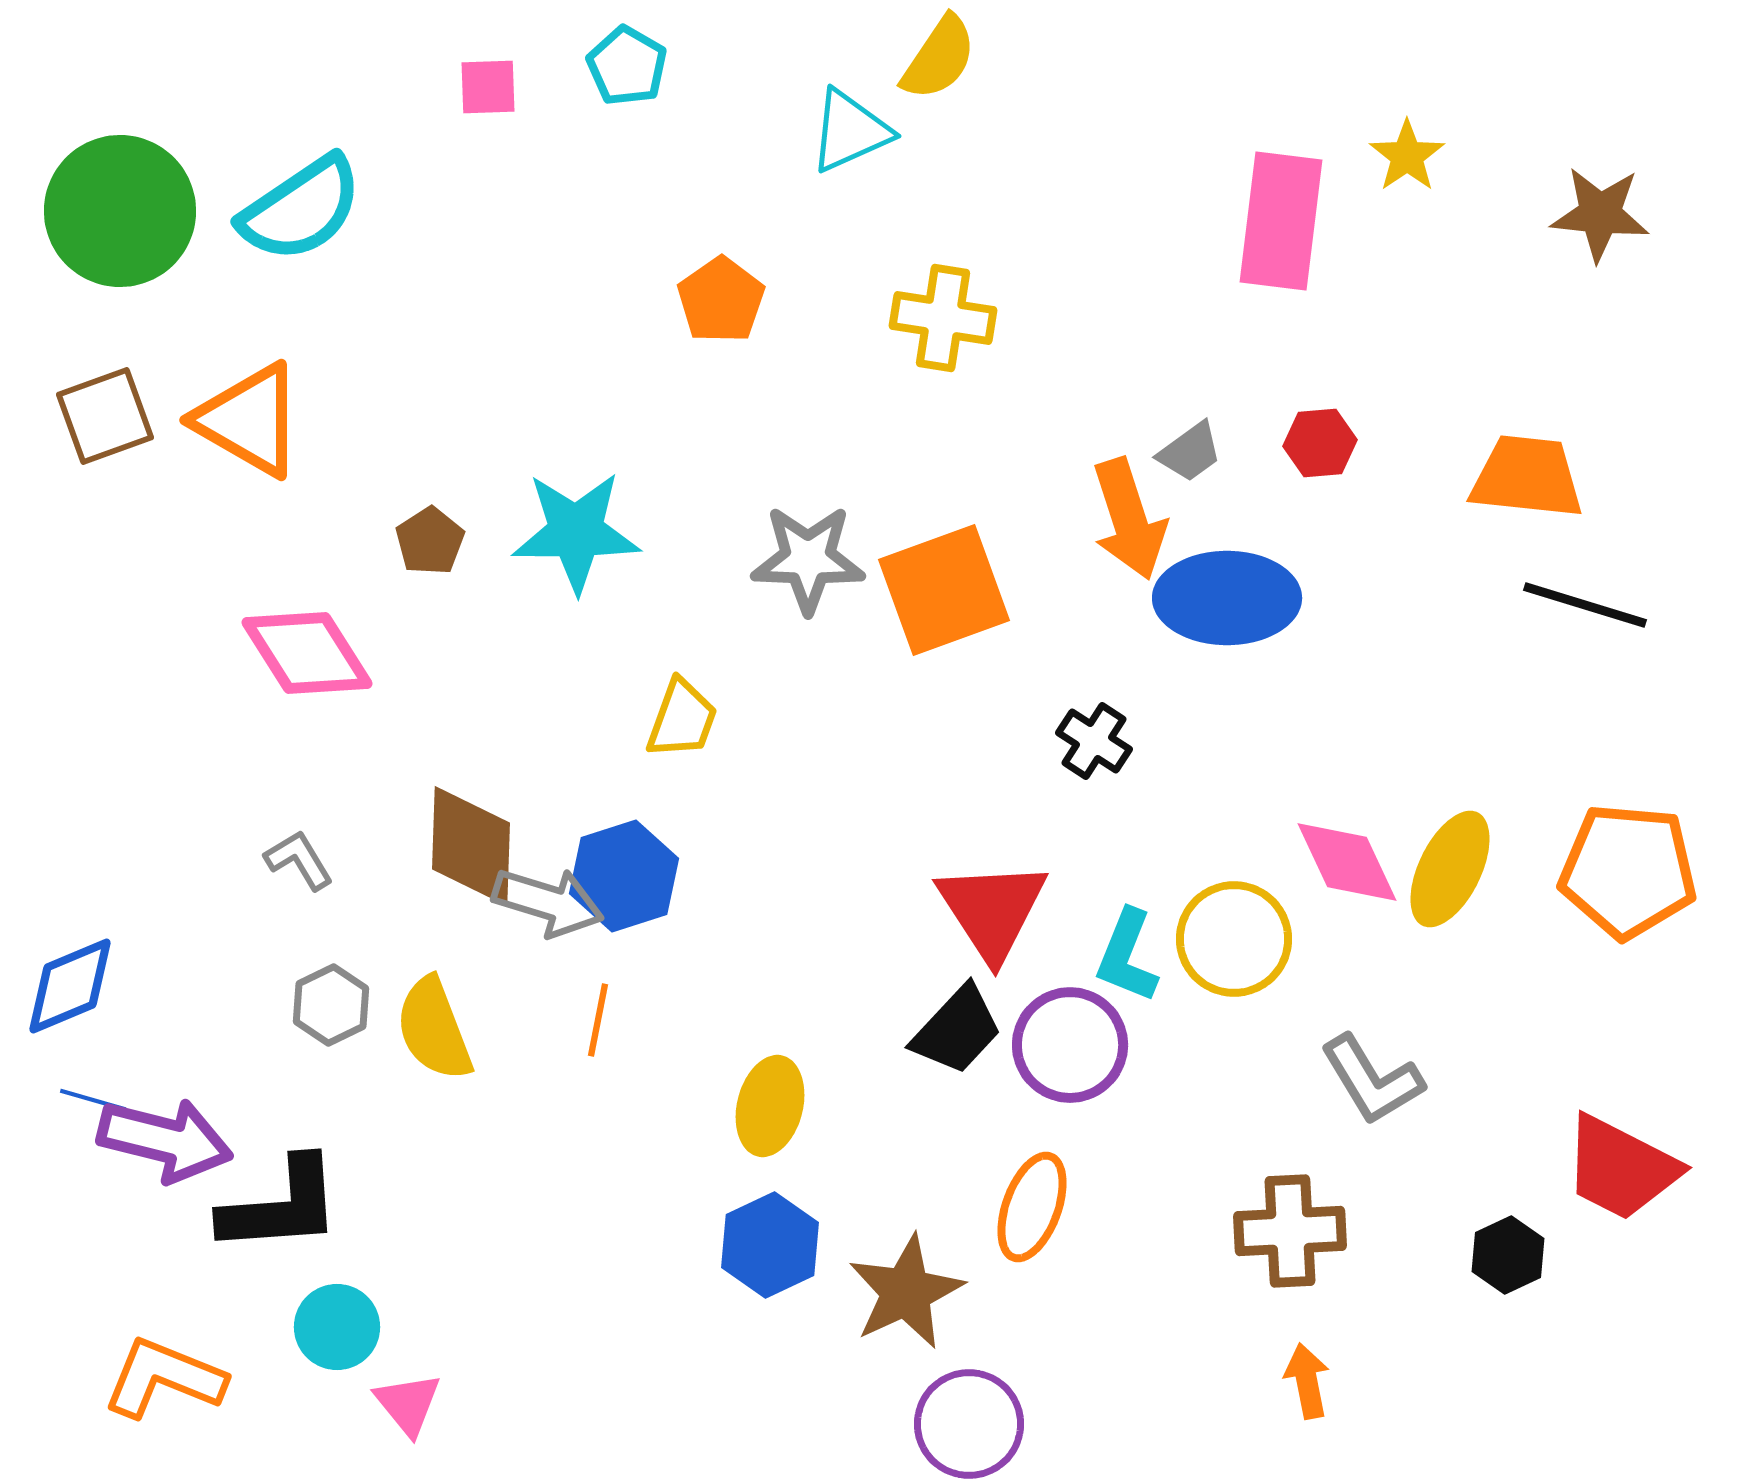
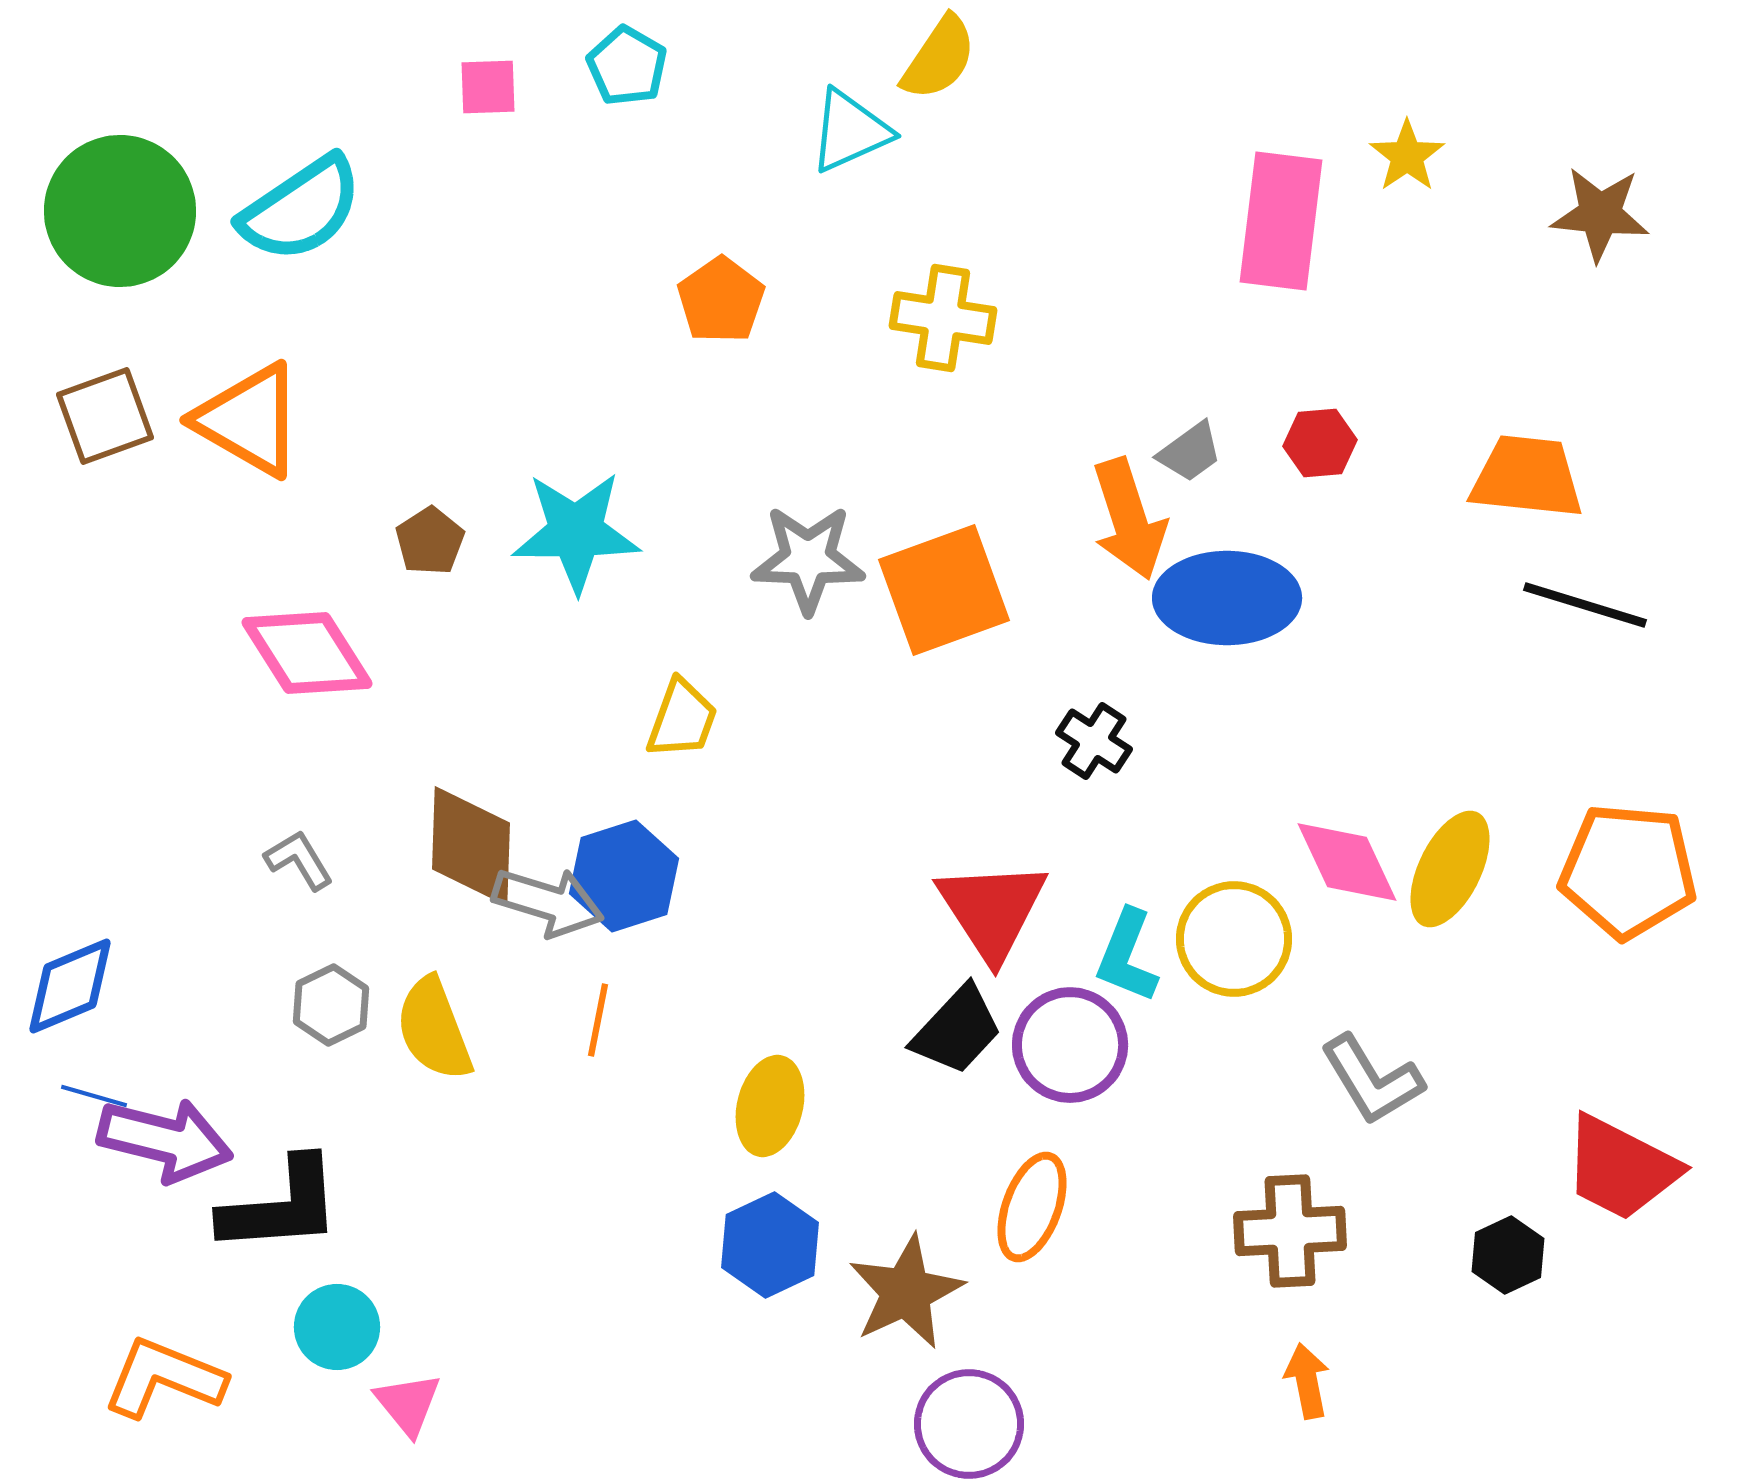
blue line at (93, 1100): moved 1 px right, 4 px up
